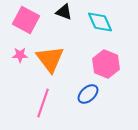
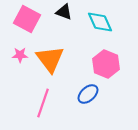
pink square: moved 1 px right, 1 px up
